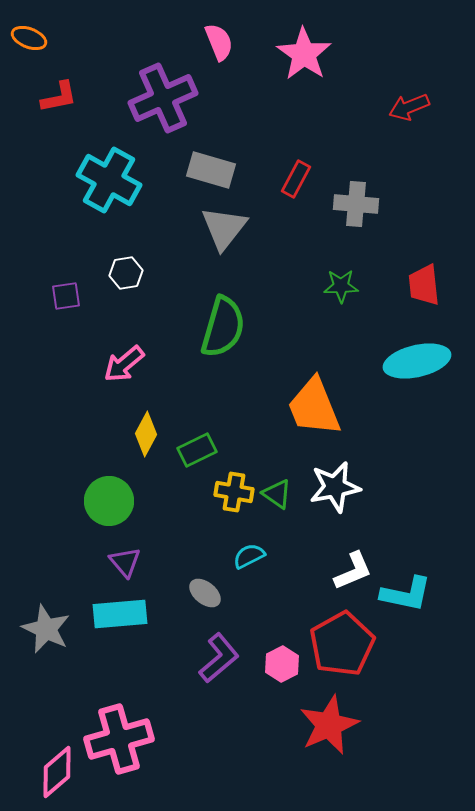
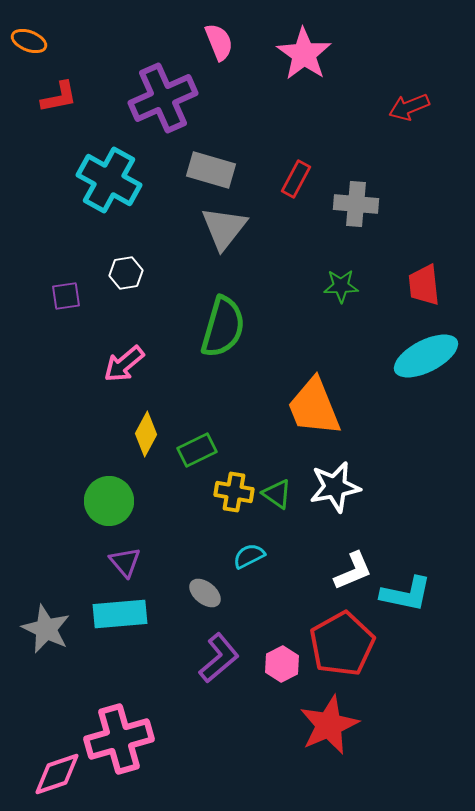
orange ellipse: moved 3 px down
cyan ellipse: moved 9 px right, 5 px up; rotated 14 degrees counterclockwise
pink diamond: moved 2 px down; rotated 22 degrees clockwise
